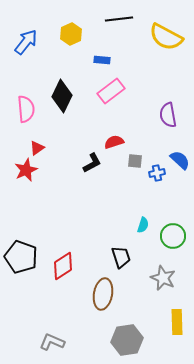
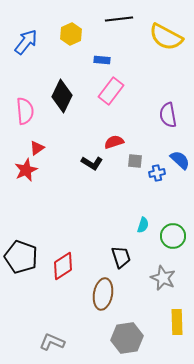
pink rectangle: rotated 16 degrees counterclockwise
pink semicircle: moved 1 px left, 2 px down
black L-shape: rotated 60 degrees clockwise
gray hexagon: moved 2 px up
